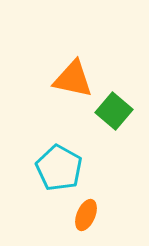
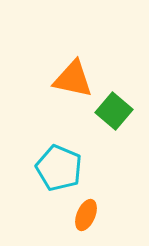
cyan pentagon: rotated 6 degrees counterclockwise
